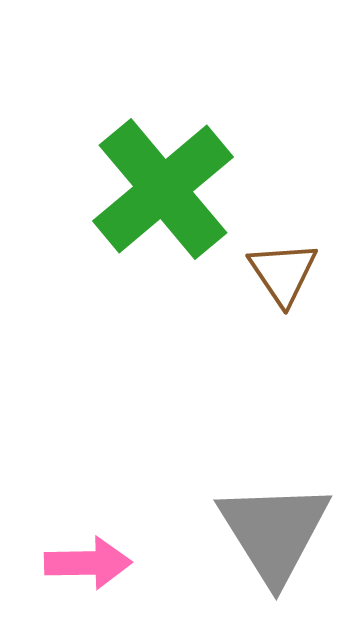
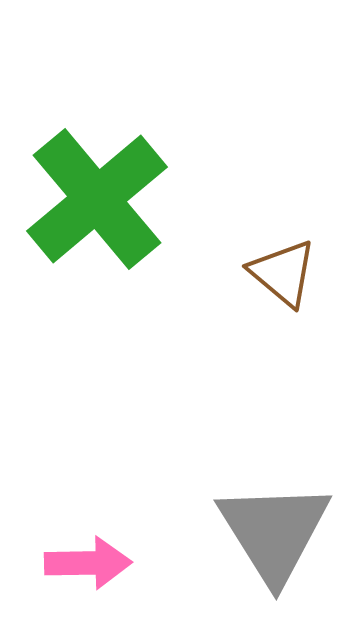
green cross: moved 66 px left, 10 px down
brown triangle: rotated 16 degrees counterclockwise
